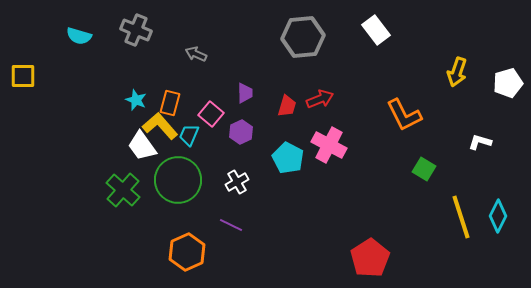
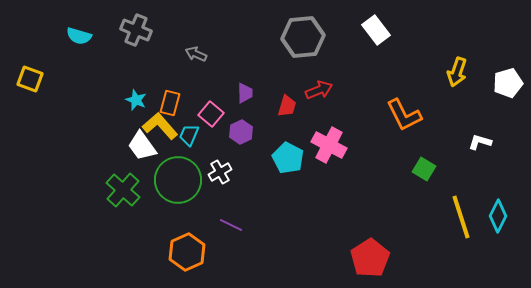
yellow square: moved 7 px right, 3 px down; rotated 20 degrees clockwise
red arrow: moved 1 px left, 9 px up
white cross: moved 17 px left, 10 px up
